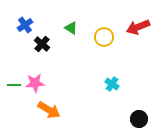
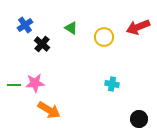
cyan cross: rotated 24 degrees counterclockwise
